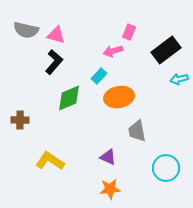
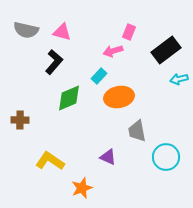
pink triangle: moved 6 px right, 3 px up
cyan circle: moved 11 px up
orange star: moved 28 px left, 1 px up; rotated 15 degrees counterclockwise
